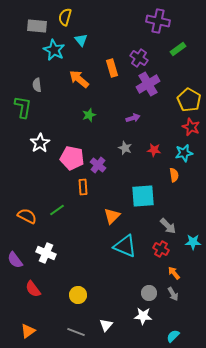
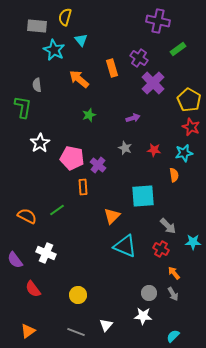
purple cross at (148, 84): moved 5 px right, 1 px up; rotated 15 degrees counterclockwise
